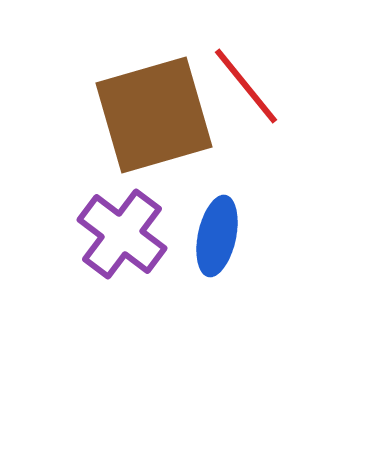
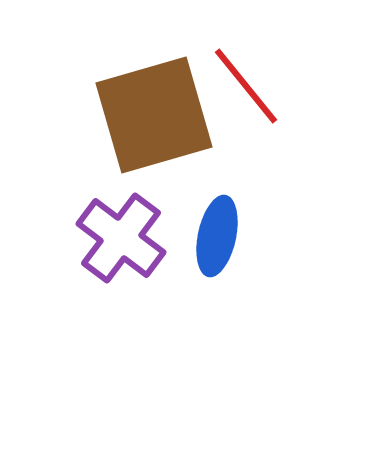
purple cross: moved 1 px left, 4 px down
